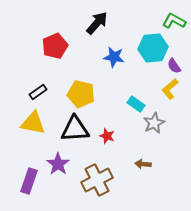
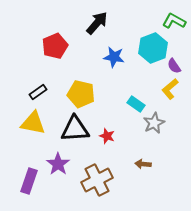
cyan hexagon: rotated 16 degrees counterclockwise
